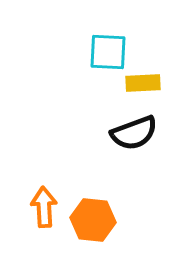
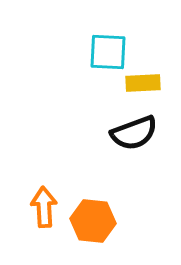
orange hexagon: moved 1 px down
